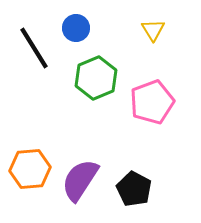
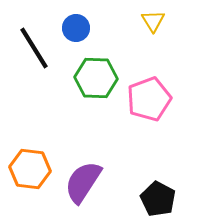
yellow triangle: moved 9 px up
green hexagon: rotated 24 degrees clockwise
pink pentagon: moved 3 px left, 3 px up
orange hexagon: rotated 12 degrees clockwise
purple semicircle: moved 3 px right, 2 px down
black pentagon: moved 24 px right, 10 px down
